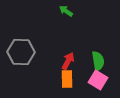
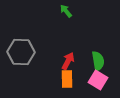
green arrow: rotated 16 degrees clockwise
